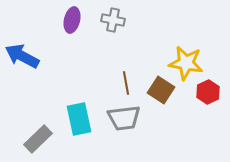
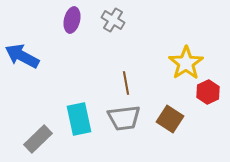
gray cross: rotated 20 degrees clockwise
yellow star: rotated 28 degrees clockwise
brown square: moved 9 px right, 29 px down
